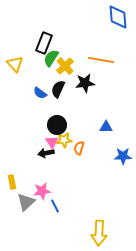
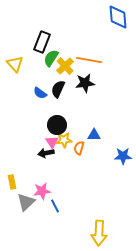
black rectangle: moved 2 px left, 1 px up
orange line: moved 12 px left
blue triangle: moved 12 px left, 8 px down
